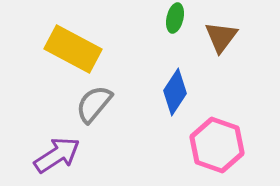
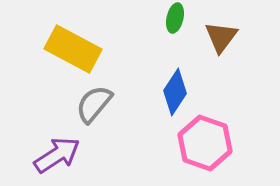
pink hexagon: moved 12 px left, 2 px up
